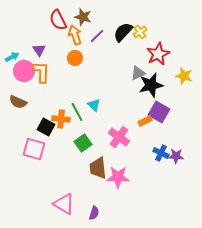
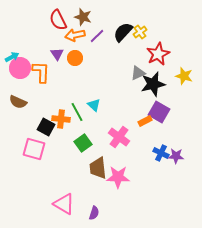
orange arrow: rotated 84 degrees counterclockwise
purple triangle: moved 18 px right, 4 px down
pink circle: moved 4 px left, 3 px up
black star: moved 2 px right, 1 px up
